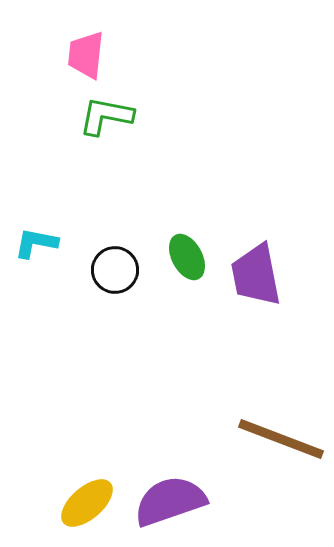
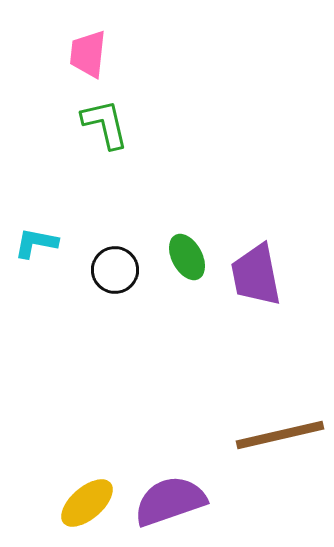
pink trapezoid: moved 2 px right, 1 px up
green L-shape: moved 1 px left, 8 px down; rotated 66 degrees clockwise
brown line: moved 1 px left, 4 px up; rotated 34 degrees counterclockwise
